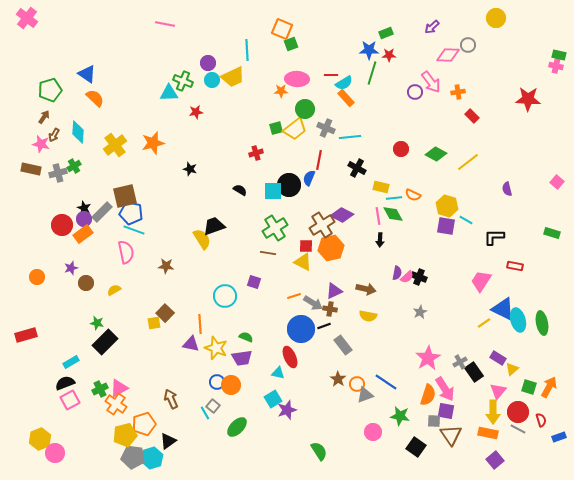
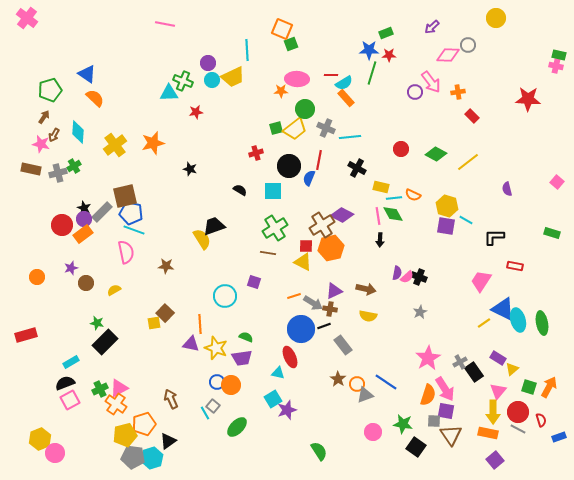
black circle at (289, 185): moved 19 px up
green star at (400, 416): moved 3 px right, 8 px down
